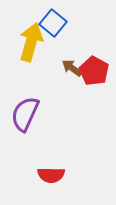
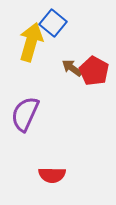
red semicircle: moved 1 px right
